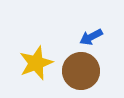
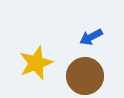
brown circle: moved 4 px right, 5 px down
